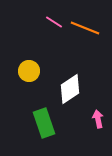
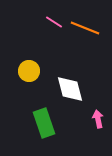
white diamond: rotated 72 degrees counterclockwise
